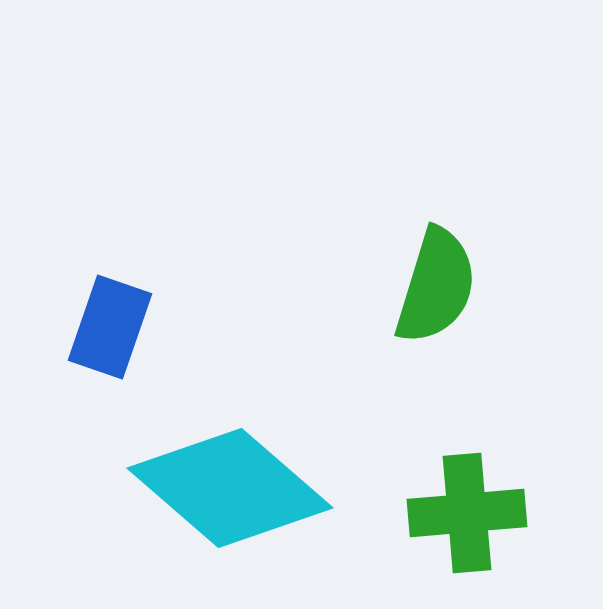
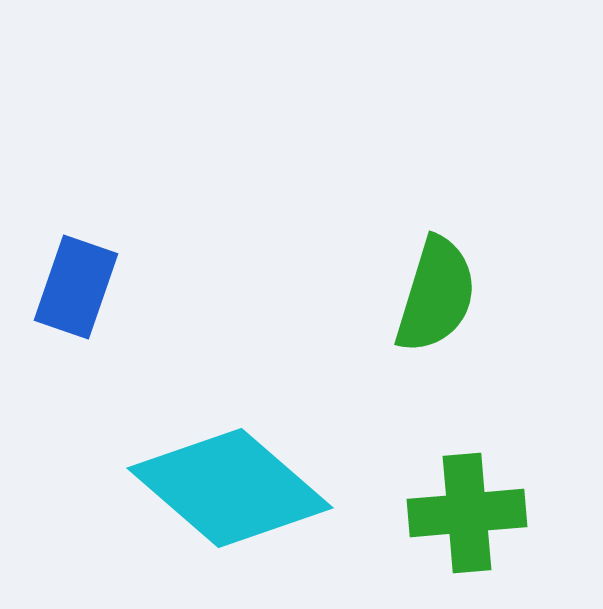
green semicircle: moved 9 px down
blue rectangle: moved 34 px left, 40 px up
